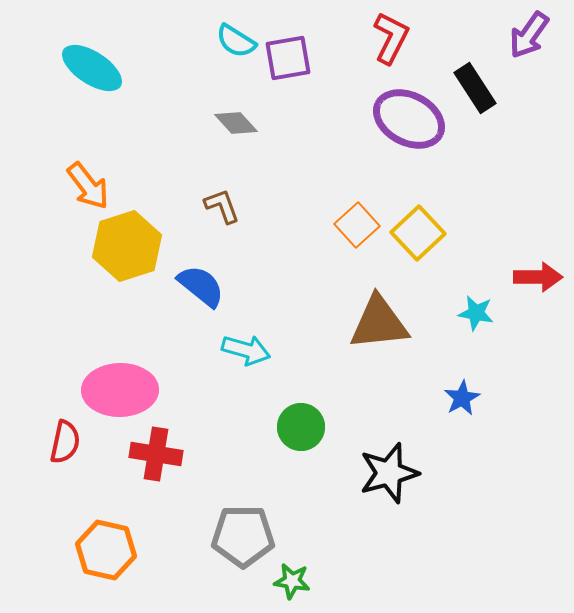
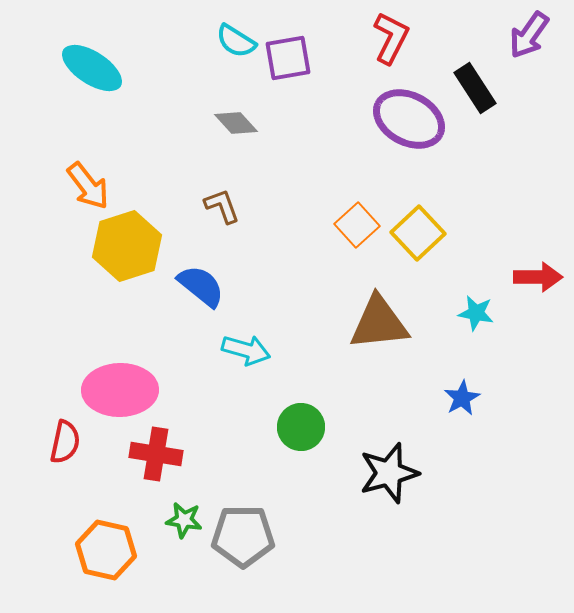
green star: moved 108 px left, 61 px up
